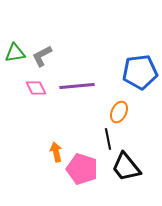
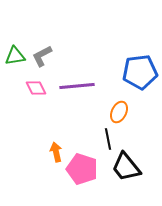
green triangle: moved 3 px down
